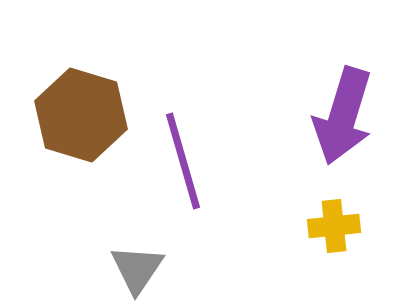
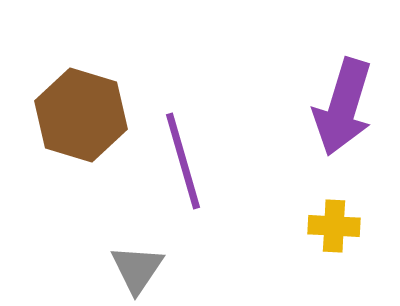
purple arrow: moved 9 px up
yellow cross: rotated 9 degrees clockwise
